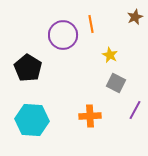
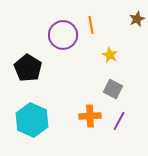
brown star: moved 2 px right, 2 px down
orange line: moved 1 px down
gray square: moved 3 px left, 6 px down
purple line: moved 16 px left, 11 px down
cyan hexagon: rotated 20 degrees clockwise
